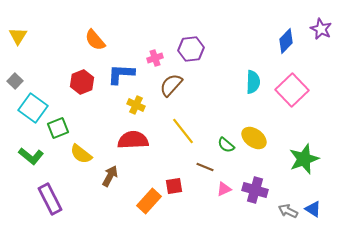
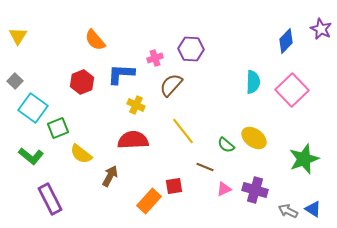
purple hexagon: rotated 10 degrees clockwise
